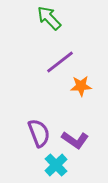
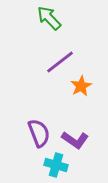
orange star: rotated 25 degrees counterclockwise
cyan cross: rotated 30 degrees counterclockwise
